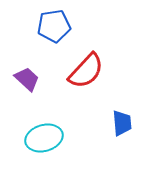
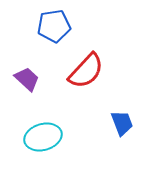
blue trapezoid: rotated 16 degrees counterclockwise
cyan ellipse: moved 1 px left, 1 px up
